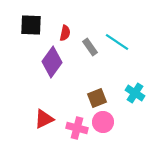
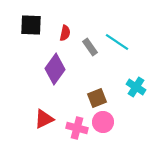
purple diamond: moved 3 px right, 7 px down
cyan cross: moved 1 px right, 6 px up
